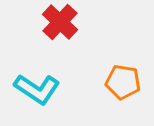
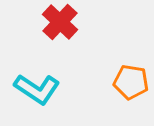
orange pentagon: moved 8 px right
